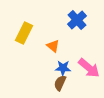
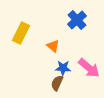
yellow rectangle: moved 3 px left
brown semicircle: moved 3 px left
